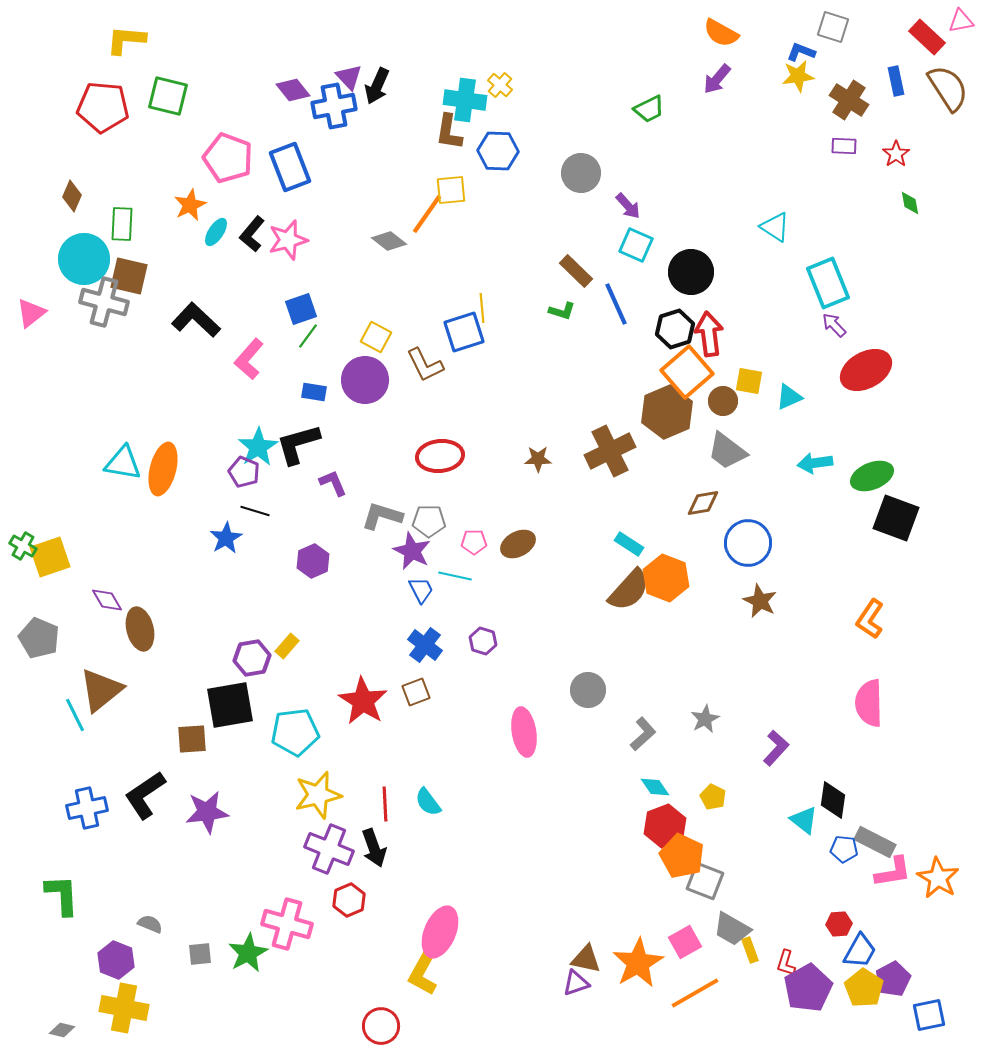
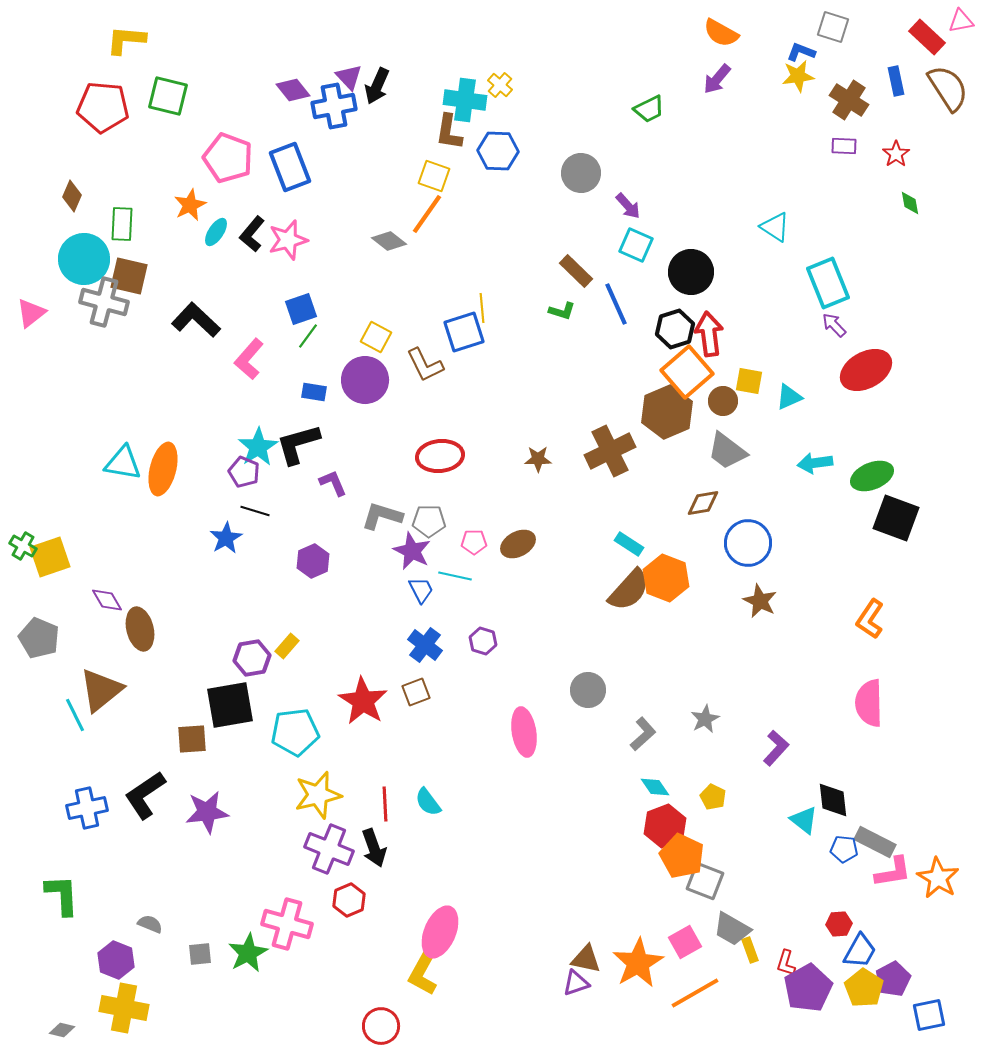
yellow square at (451, 190): moved 17 px left, 14 px up; rotated 24 degrees clockwise
black diamond at (833, 800): rotated 15 degrees counterclockwise
